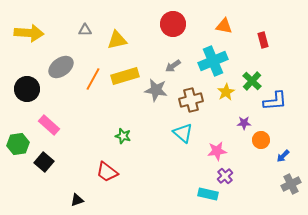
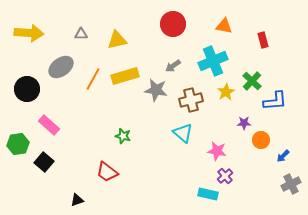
gray triangle: moved 4 px left, 4 px down
pink star: rotated 18 degrees clockwise
